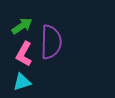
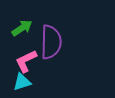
green arrow: moved 2 px down
pink L-shape: moved 2 px right, 7 px down; rotated 35 degrees clockwise
